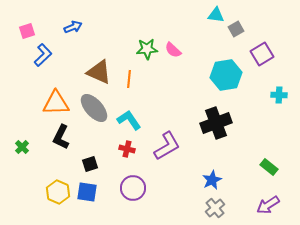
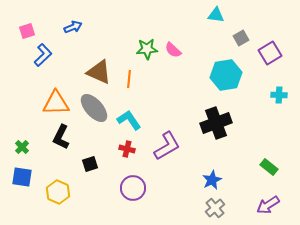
gray square: moved 5 px right, 9 px down
purple square: moved 8 px right, 1 px up
blue square: moved 65 px left, 15 px up
